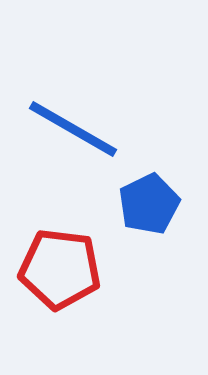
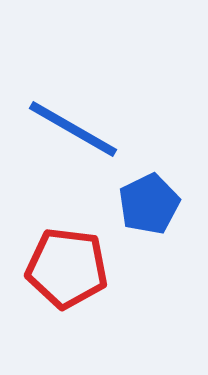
red pentagon: moved 7 px right, 1 px up
